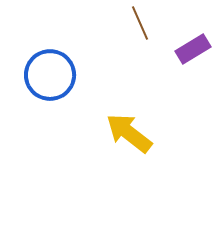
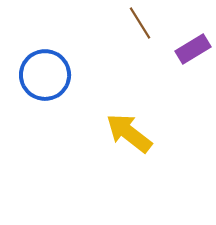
brown line: rotated 8 degrees counterclockwise
blue circle: moved 5 px left
